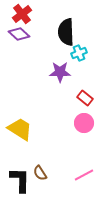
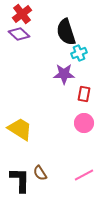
black semicircle: rotated 16 degrees counterclockwise
purple star: moved 4 px right, 2 px down
red rectangle: moved 1 px left, 4 px up; rotated 63 degrees clockwise
